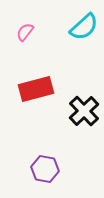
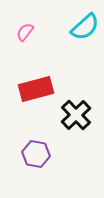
cyan semicircle: moved 1 px right
black cross: moved 8 px left, 4 px down
purple hexagon: moved 9 px left, 15 px up
